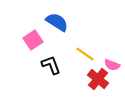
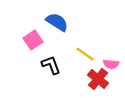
pink semicircle: moved 1 px left, 1 px up; rotated 14 degrees counterclockwise
